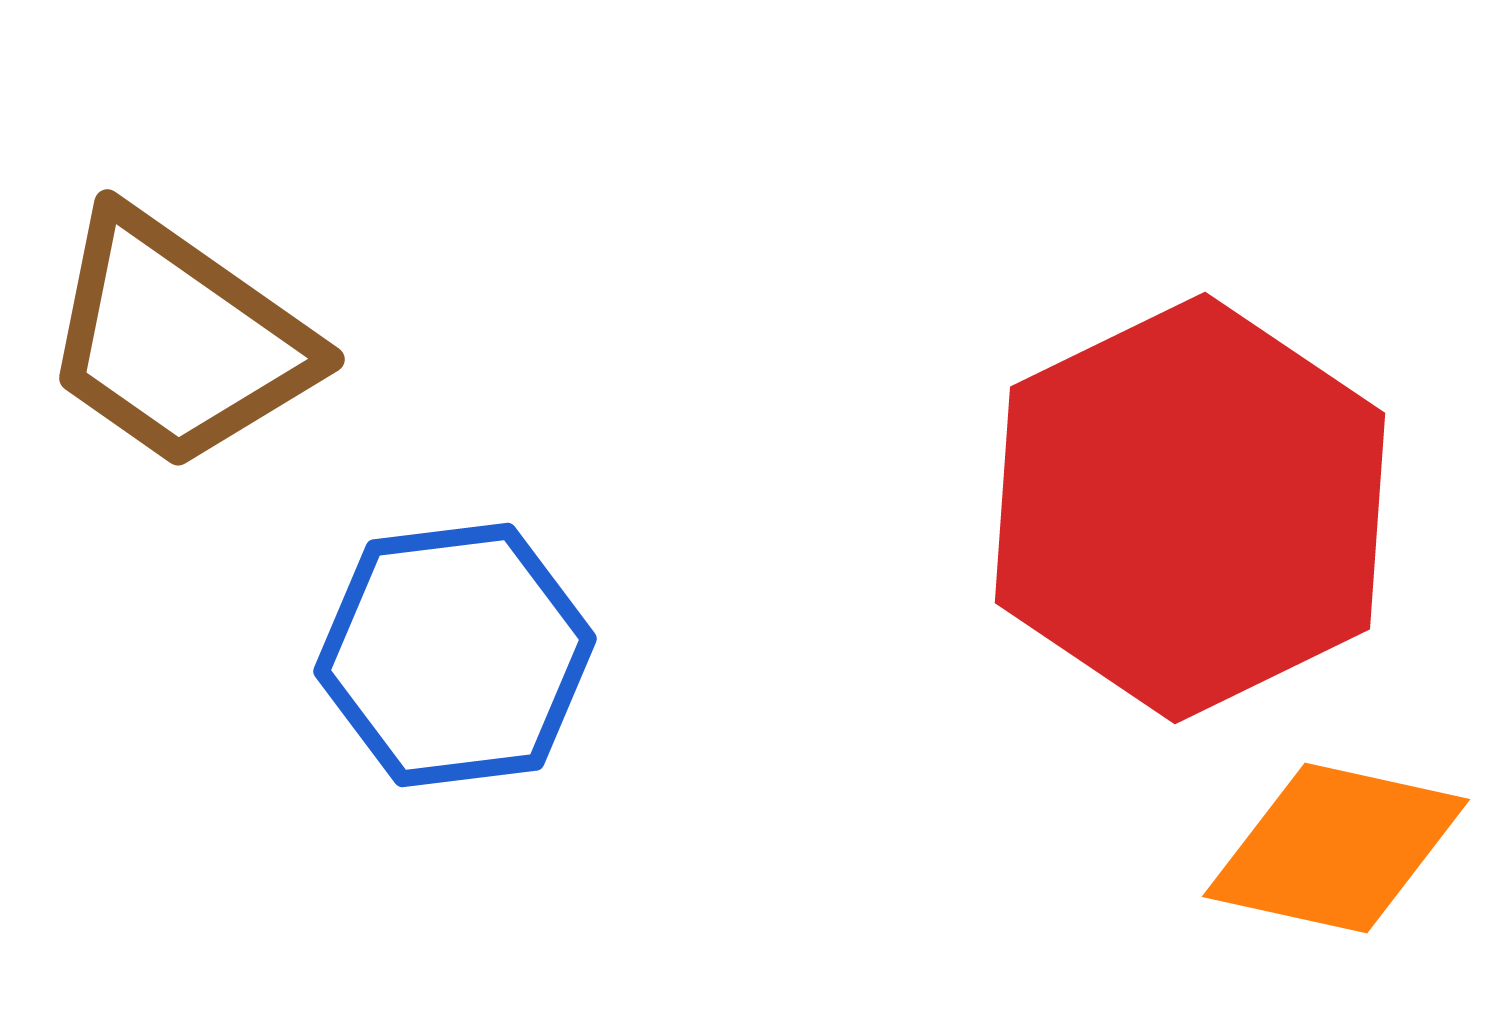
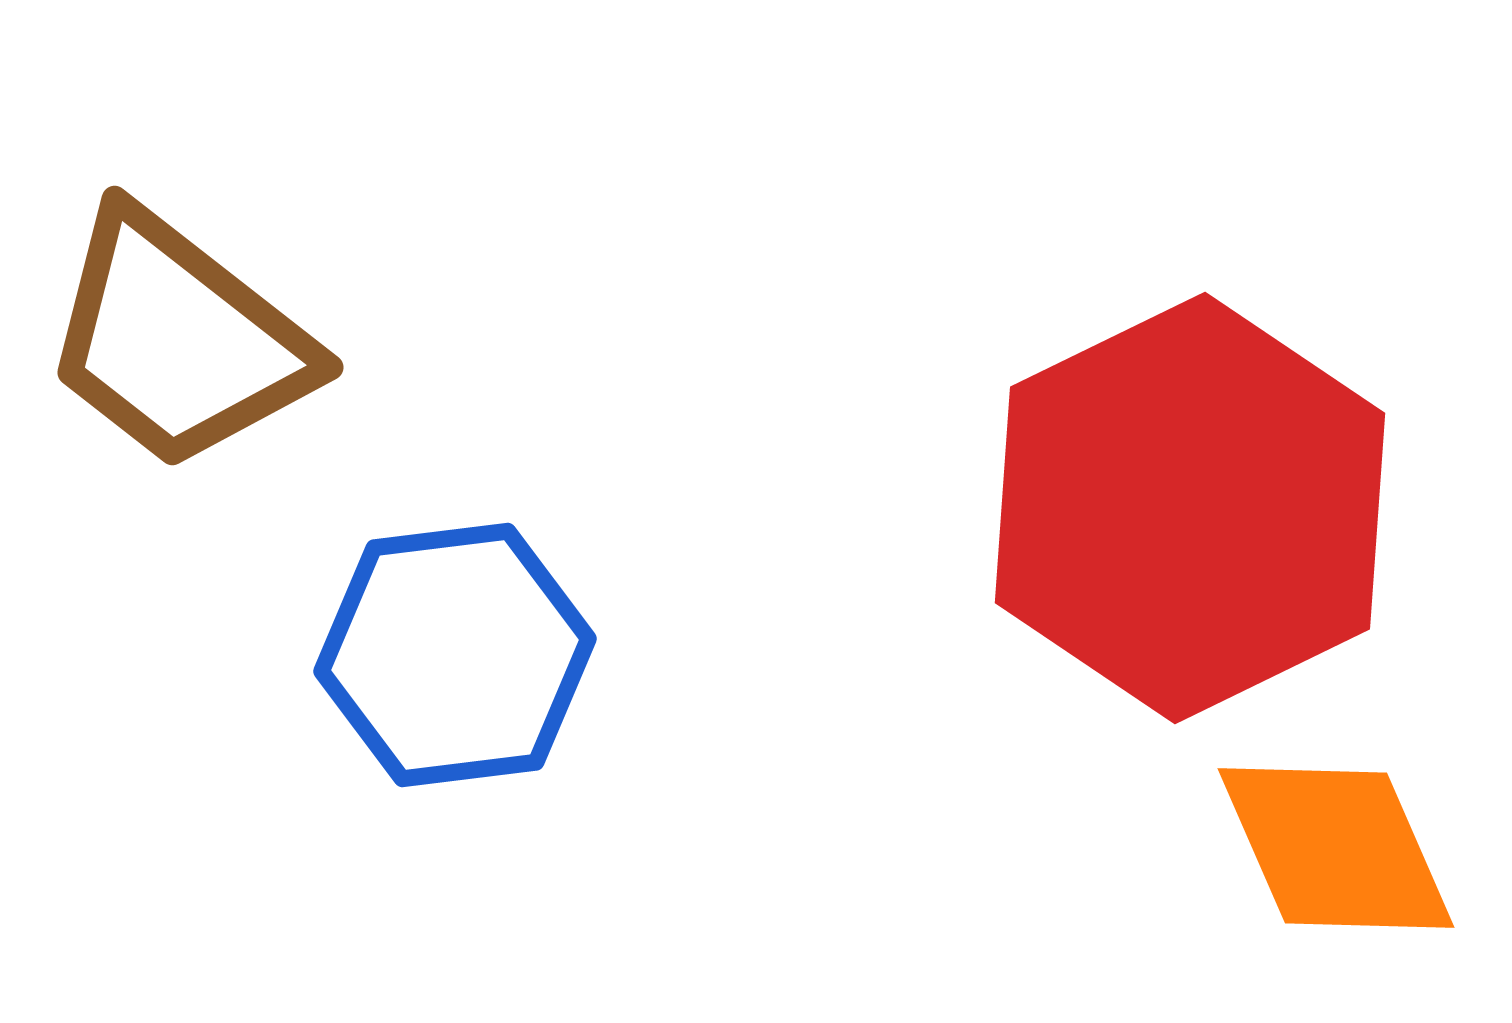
brown trapezoid: rotated 3 degrees clockwise
orange diamond: rotated 54 degrees clockwise
